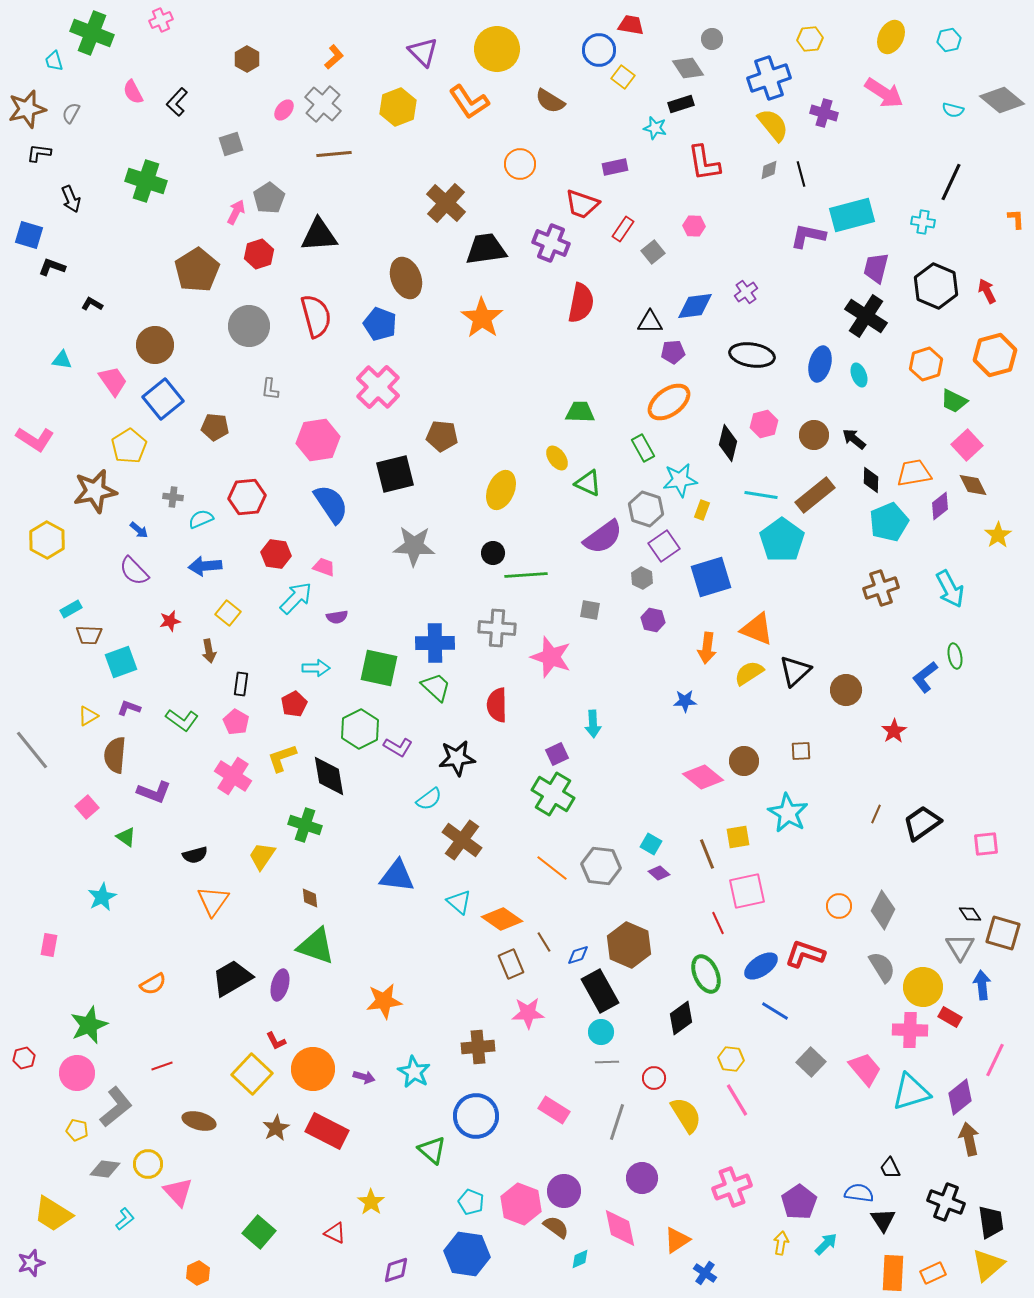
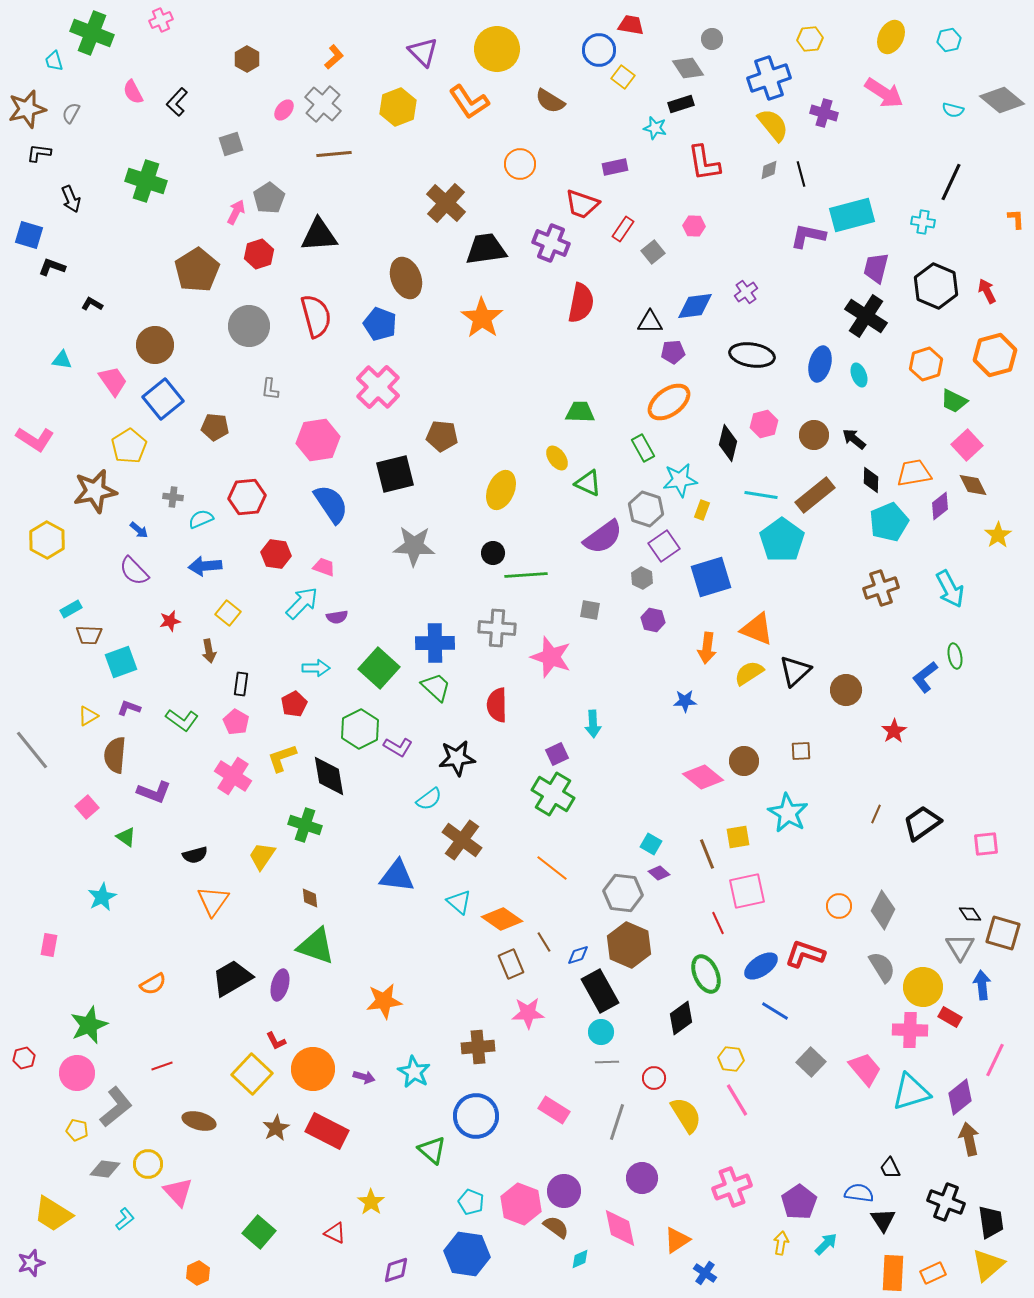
cyan arrow at (296, 598): moved 6 px right, 5 px down
green square at (379, 668): rotated 30 degrees clockwise
gray hexagon at (601, 866): moved 22 px right, 27 px down
